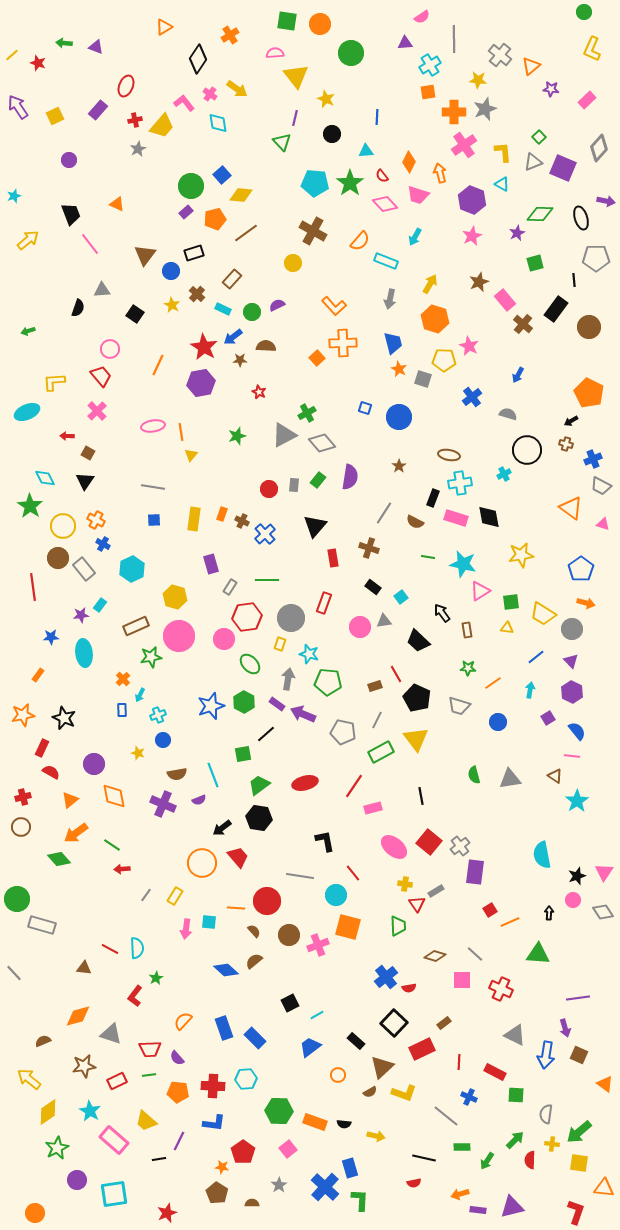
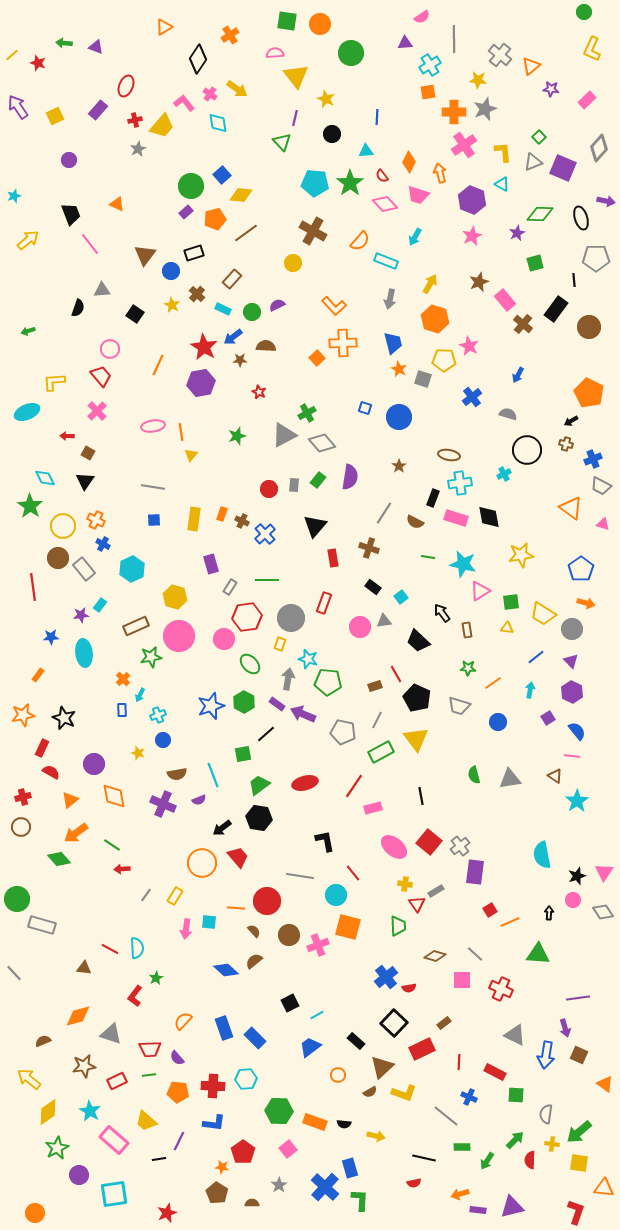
cyan star at (309, 654): moved 1 px left, 5 px down
purple circle at (77, 1180): moved 2 px right, 5 px up
